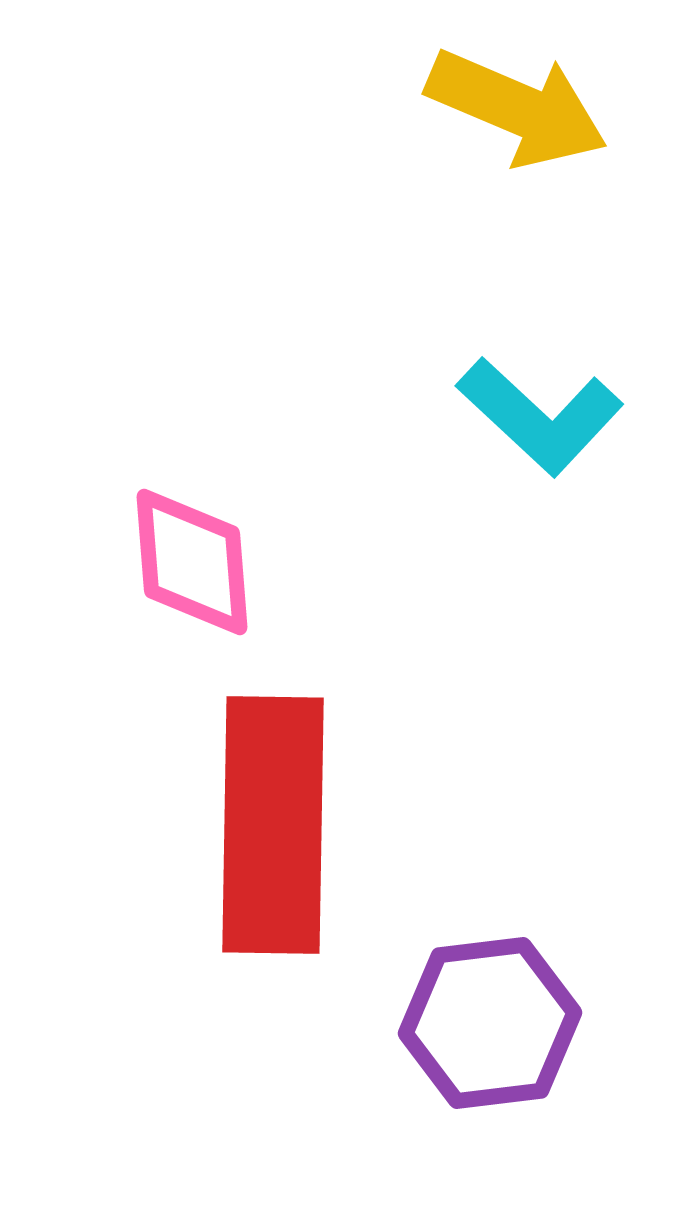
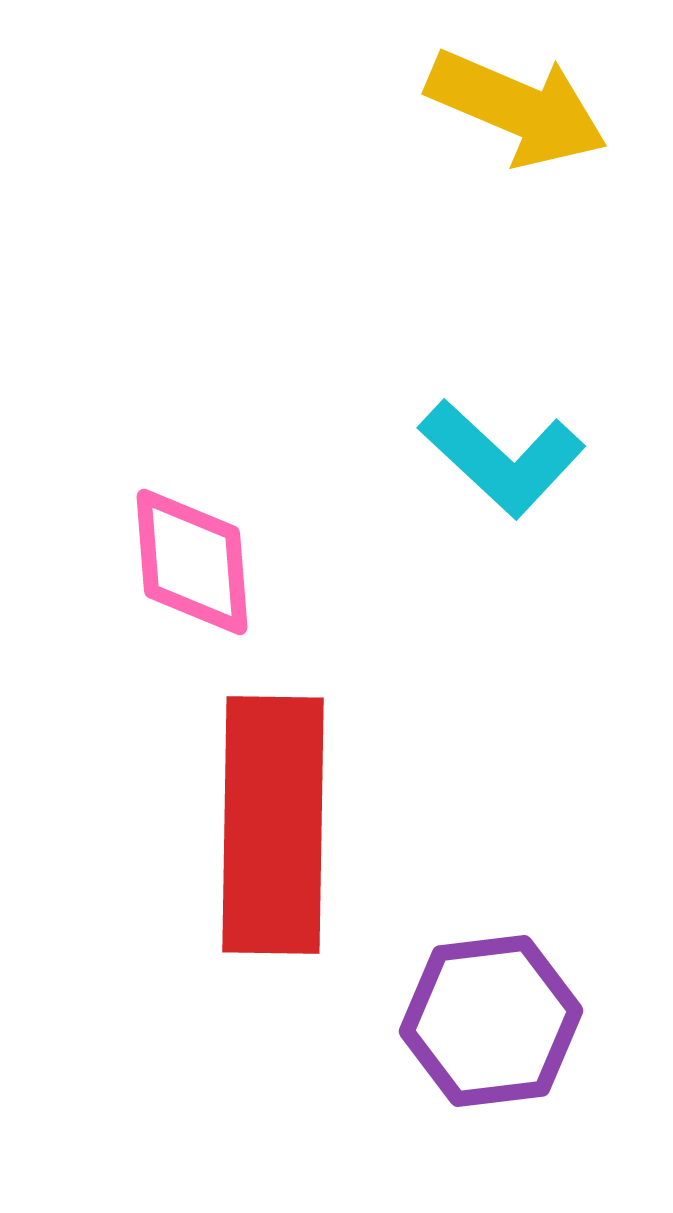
cyan L-shape: moved 38 px left, 42 px down
purple hexagon: moved 1 px right, 2 px up
